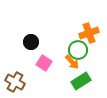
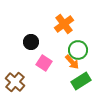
orange cross: moved 25 px left, 9 px up; rotated 18 degrees counterclockwise
brown cross: rotated 12 degrees clockwise
